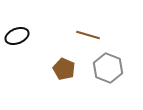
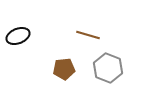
black ellipse: moved 1 px right
brown pentagon: rotated 30 degrees counterclockwise
